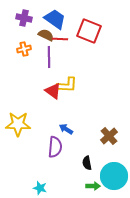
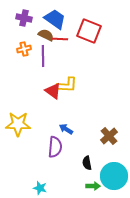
purple line: moved 6 px left, 1 px up
